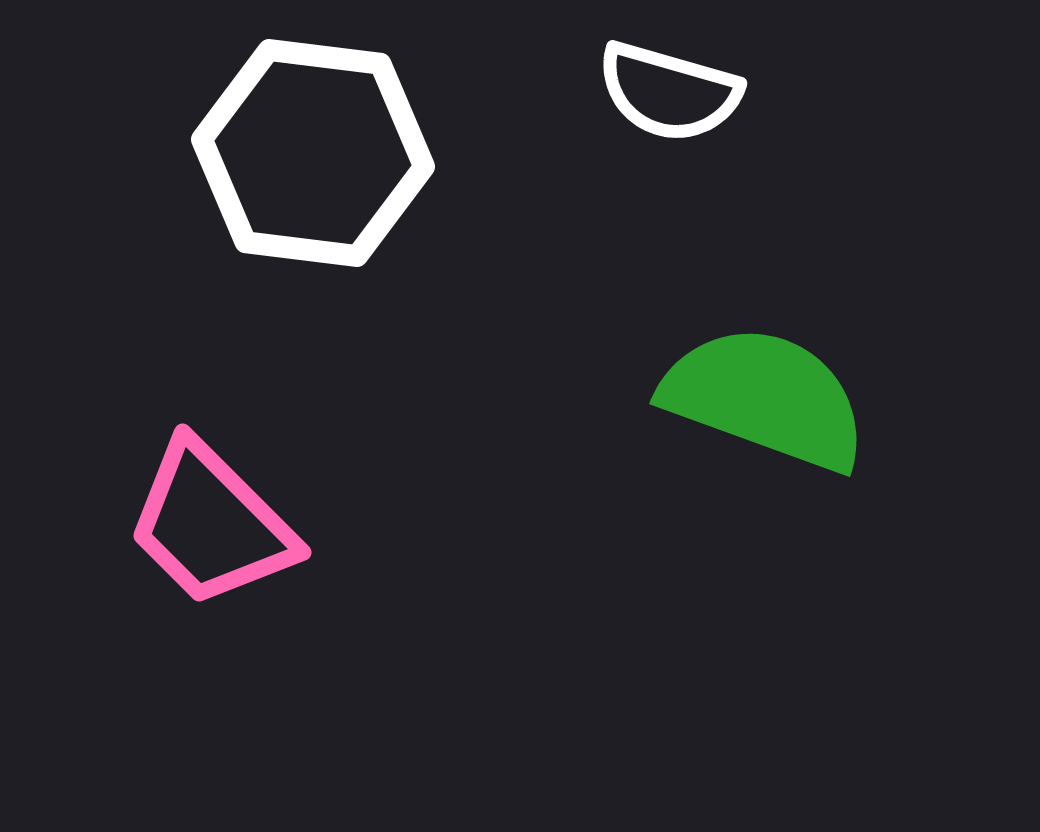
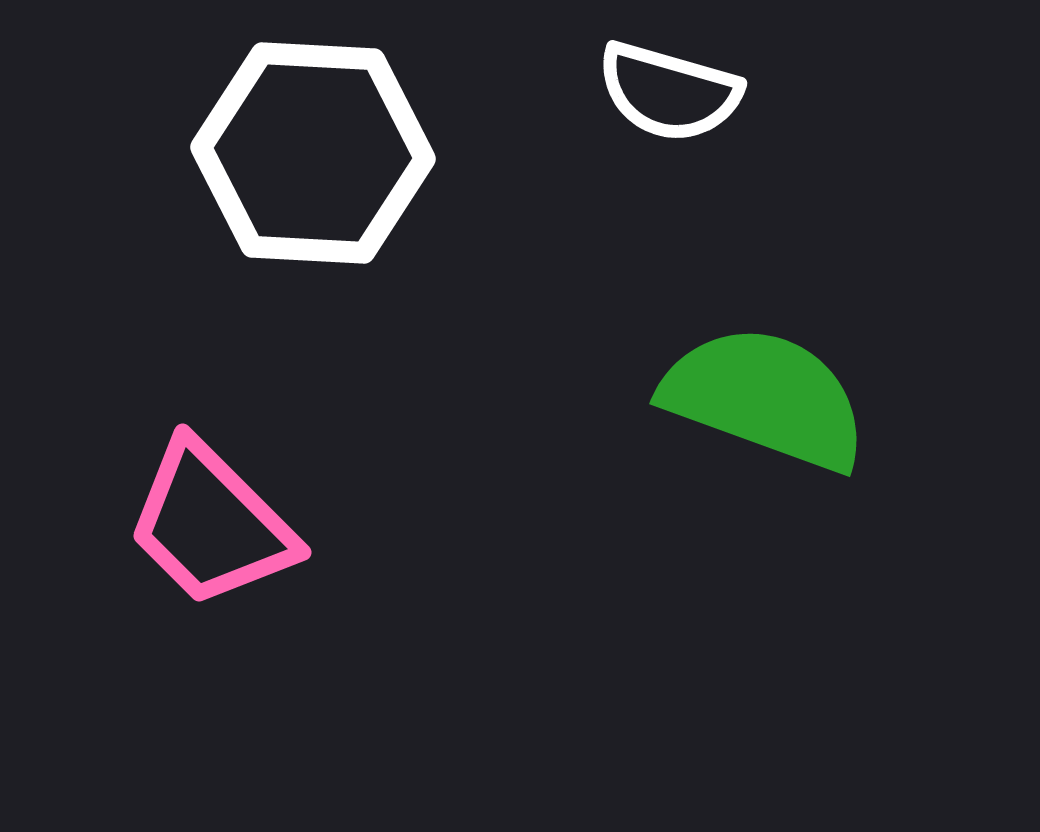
white hexagon: rotated 4 degrees counterclockwise
